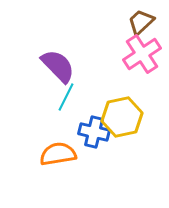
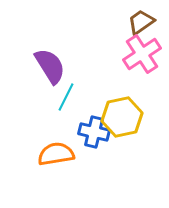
brown trapezoid: rotated 8 degrees clockwise
purple semicircle: moved 8 px left; rotated 12 degrees clockwise
orange semicircle: moved 2 px left
